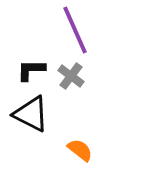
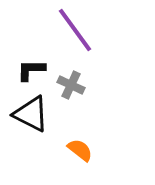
purple line: rotated 12 degrees counterclockwise
gray cross: moved 9 px down; rotated 12 degrees counterclockwise
